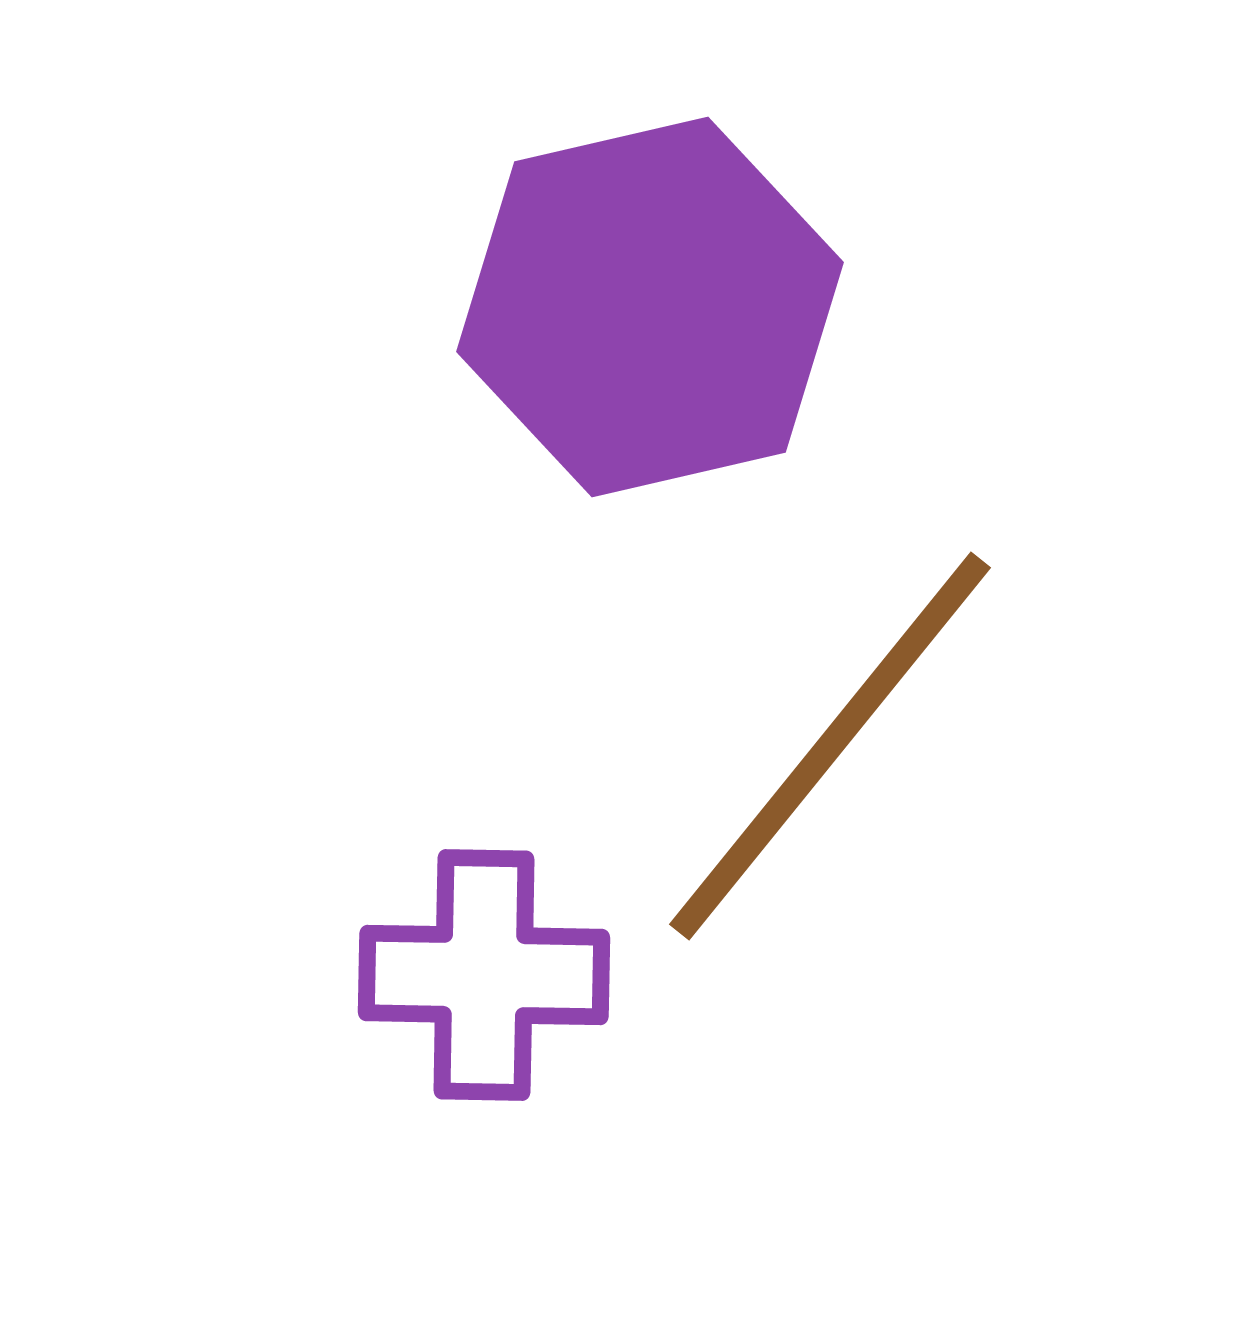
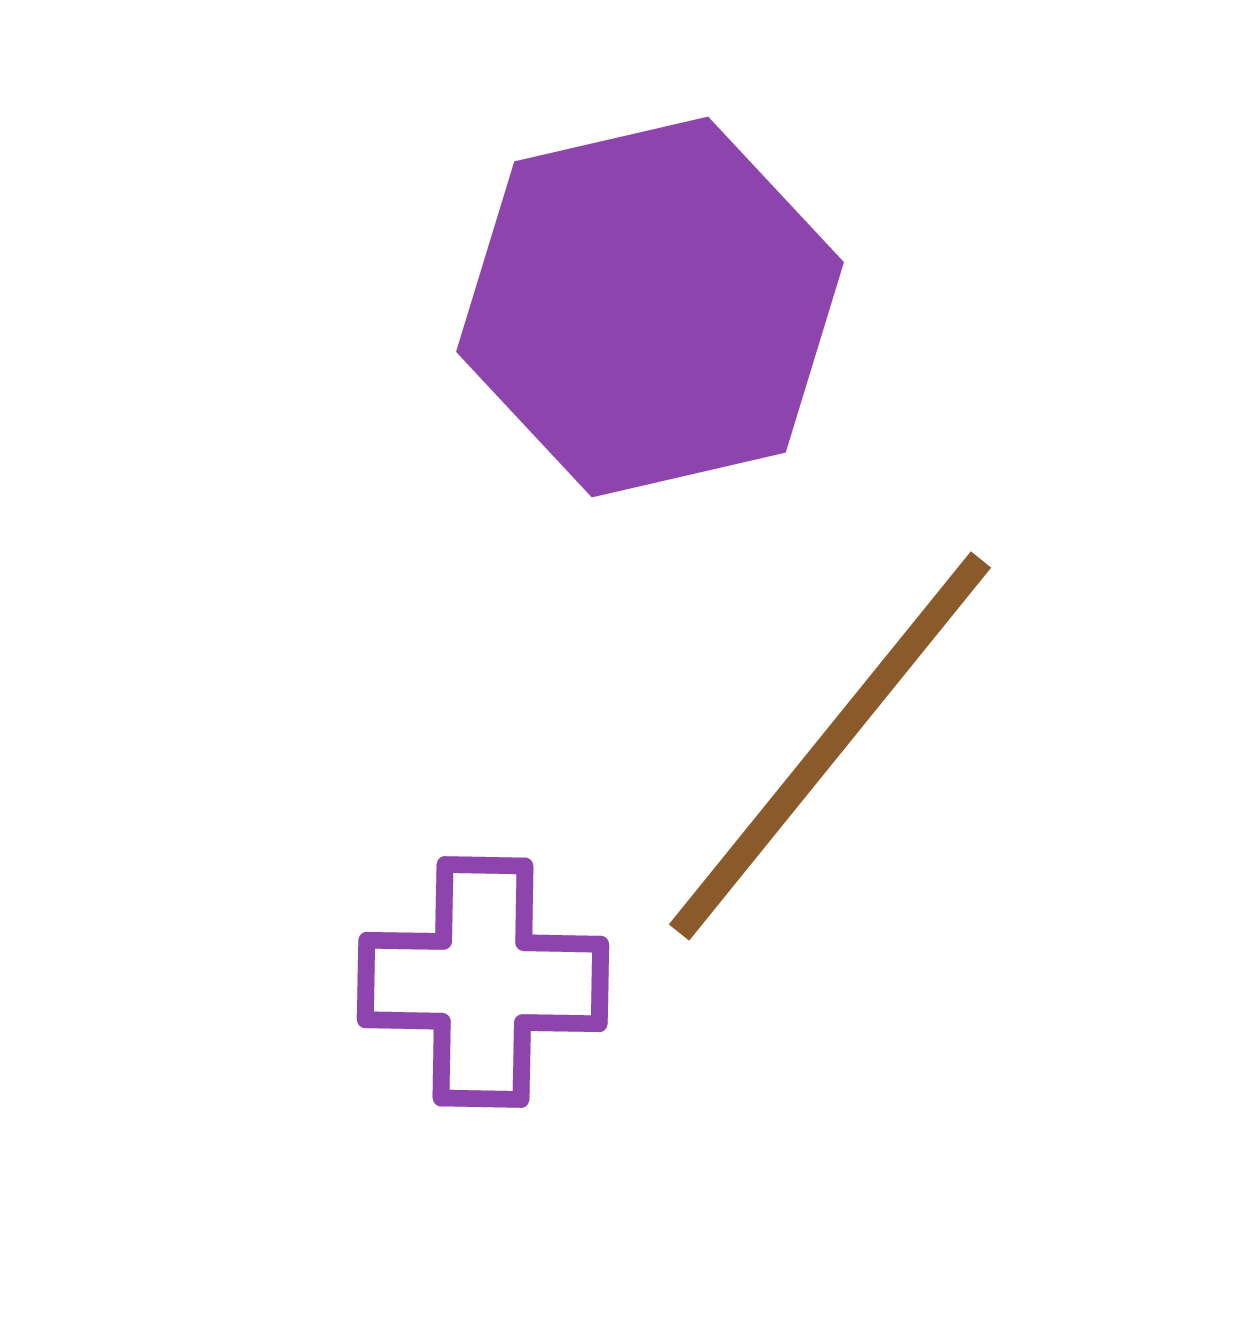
purple cross: moved 1 px left, 7 px down
